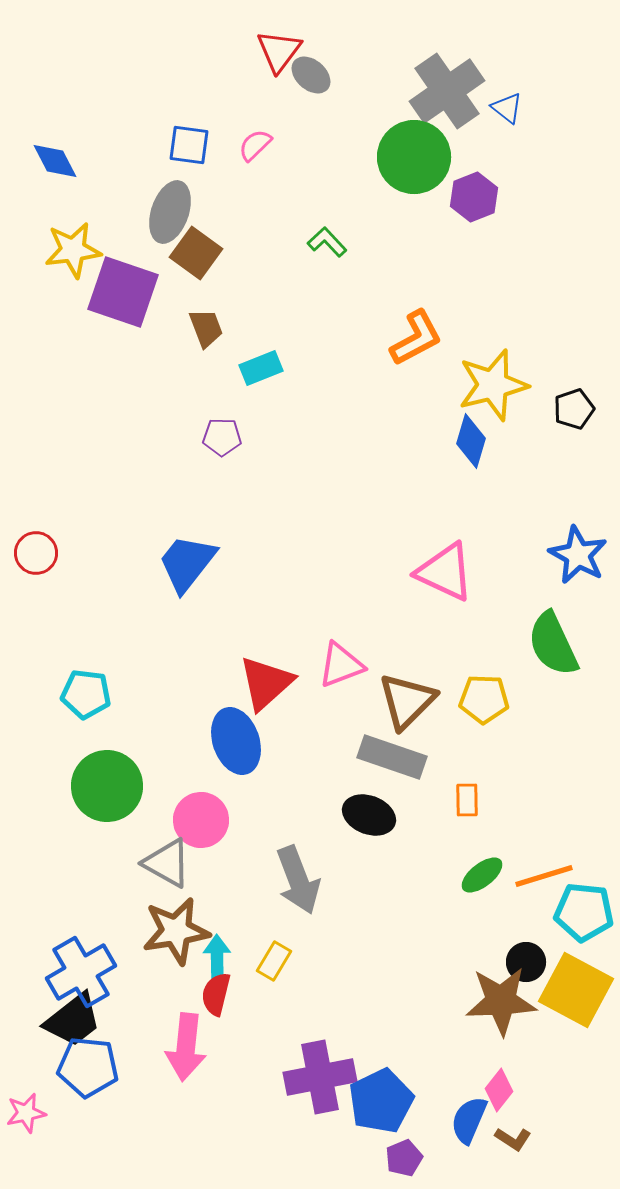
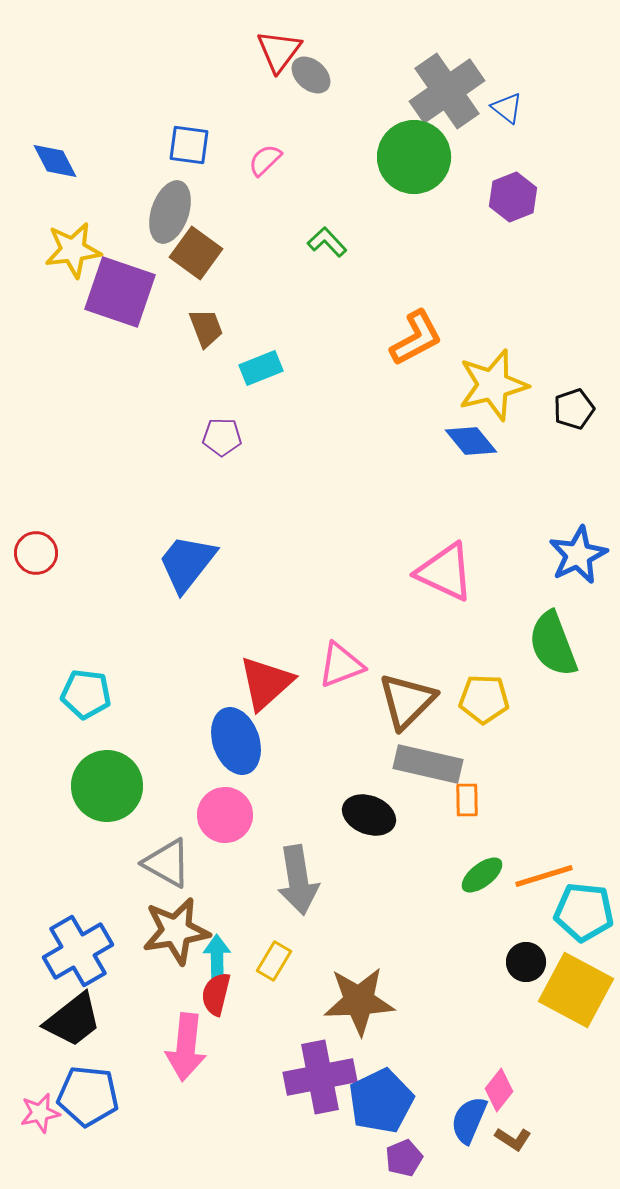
pink semicircle at (255, 145): moved 10 px right, 15 px down
purple hexagon at (474, 197): moved 39 px right
purple square at (123, 292): moved 3 px left
blue diamond at (471, 441): rotated 56 degrees counterclockwise
blue star at (578, 555): rotated 18 degrees clockwise
green semicircle at (553, 644): rotated 4 degrees clockwise
gray rectangle at (392, 757): moved 36 px right, 7 px down; rotated 6 degrees counterclockwise
pink circle at (201, 820): moved 24 px right, 5 px up
gray arrow at (298, 880): rotated 12 degrees clockwise
blue cross at (81, 972): moved 3 px left, 21 px up
brown star at (501, 1001): moved 142 px left
blue pentagon at (88, 1067): moved 29 px down
pink star at (26, 1113): moved 14 px right
